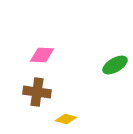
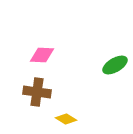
yellow diamond: rotated 15 degrees clockwise
